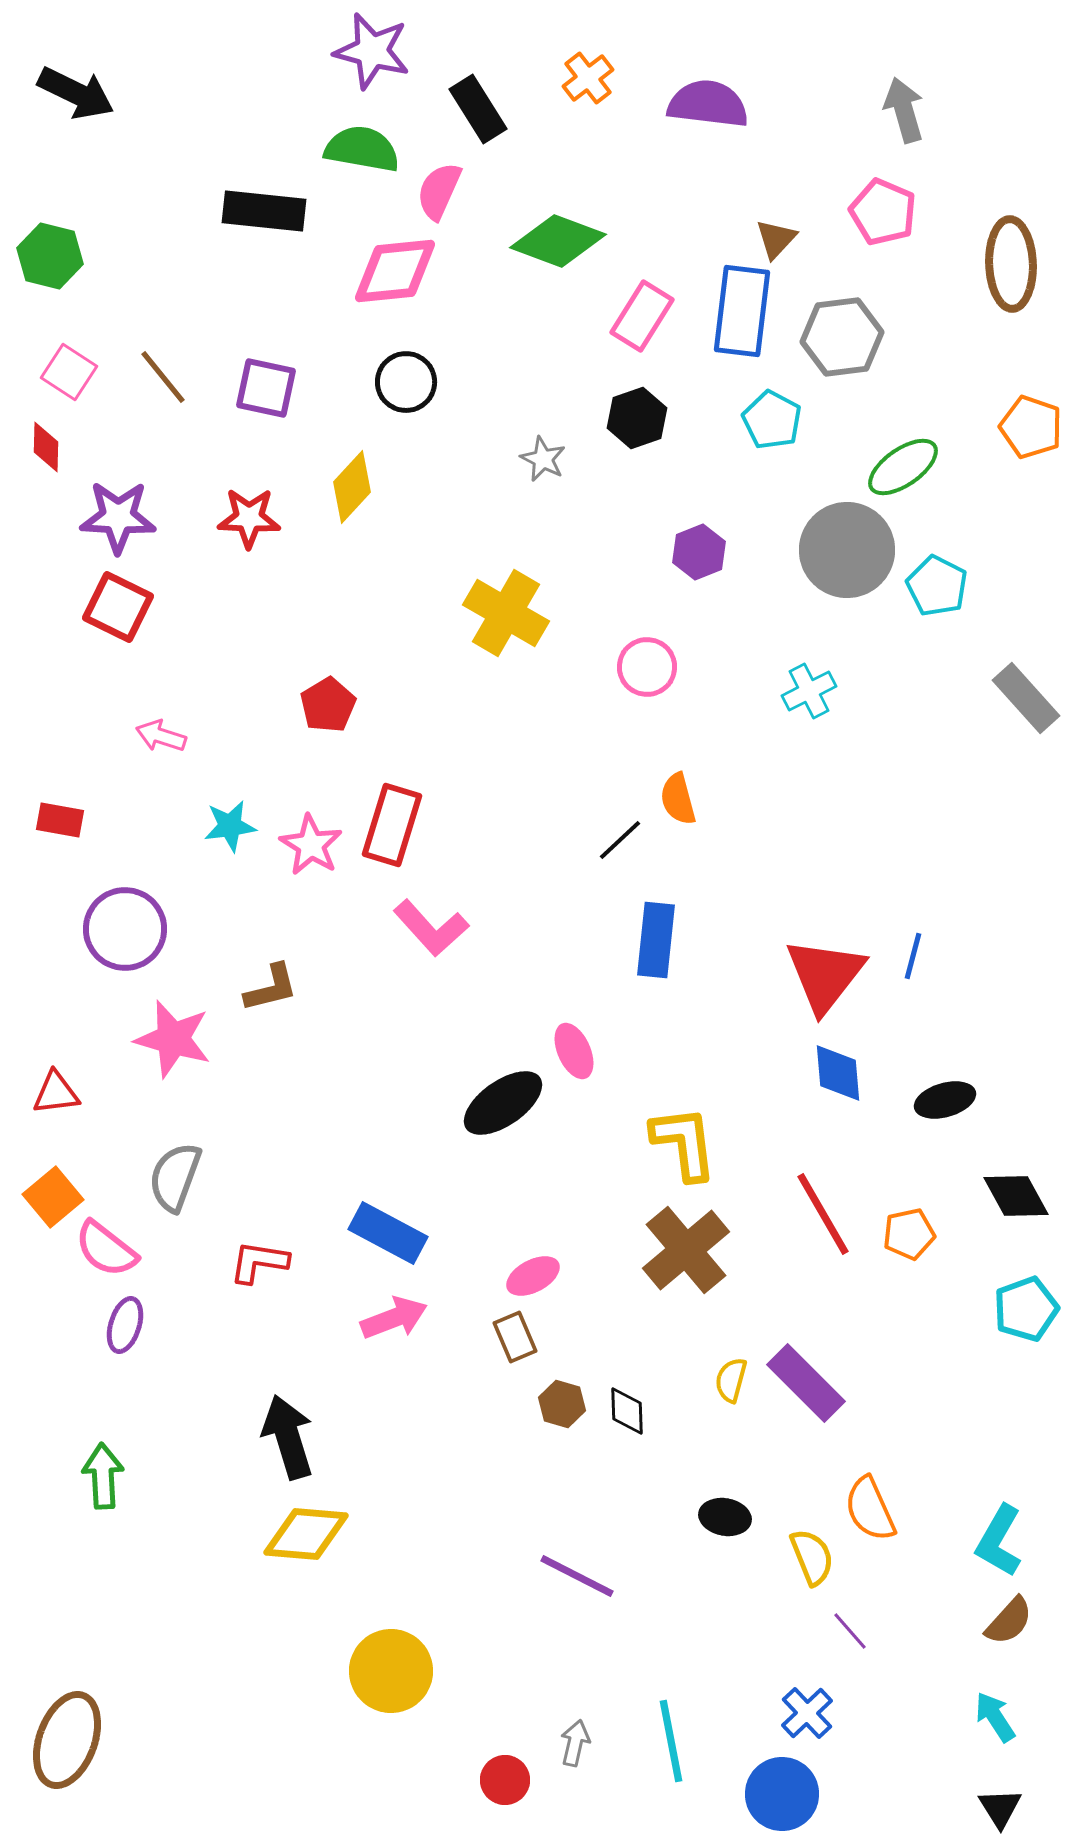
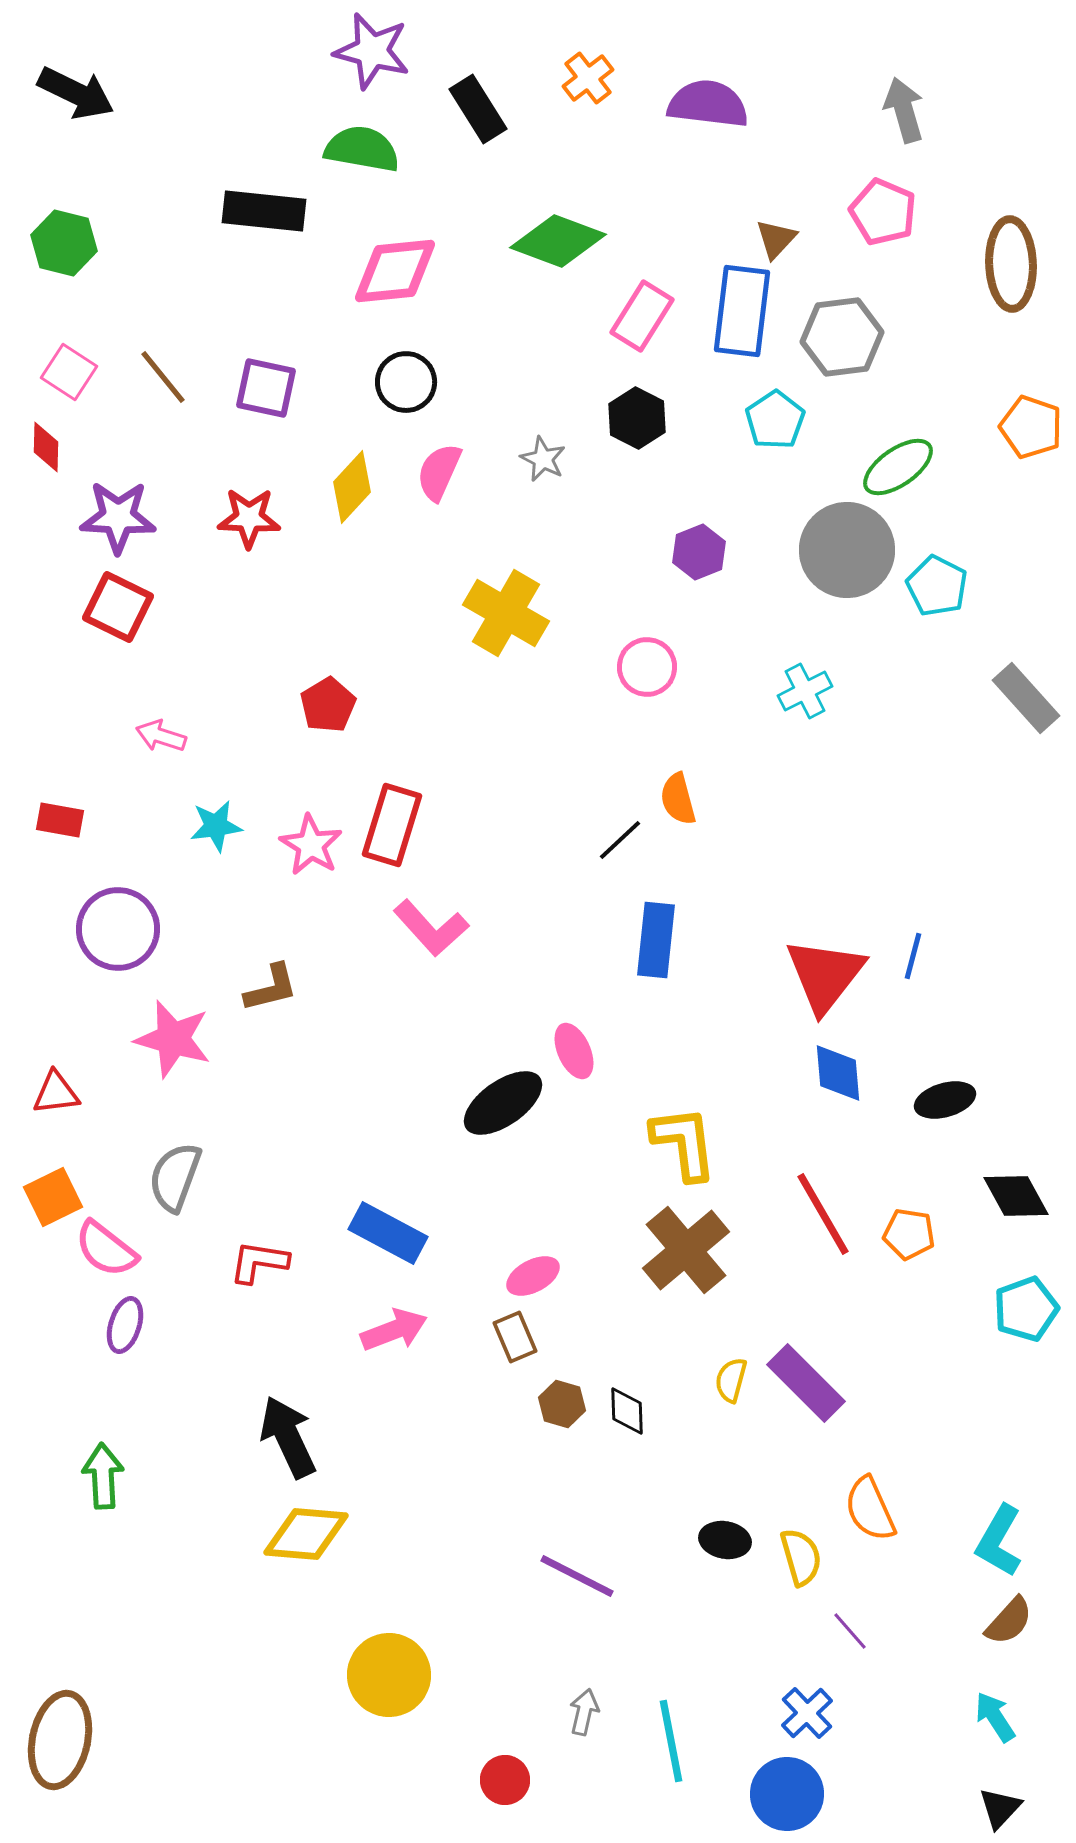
pink semicircle at (439, 191): moved 281 px down
green hexagon at (50, 256): moved 14 px right, 13 px up
black hexagon at (637, 418): rotated 14 degrees counterclockwise
cyan pentagon at (772, 420): moved 3 px right; rotated 10 degrees clockwise
green ellipse at (903, 467): moved 5 px left
cyan cross at (809, 691): moved 4 px left
cyan star at (230, 826): moved 14 px left
purple circle at (125, 929): moved 7 px left
orange square at (53, 1197): rotated 14 degrees clockwise
orange pentagon at (909, 1234): rotated 21 degrees clockwise
pink arrow at (394, 1318): moved 12 px down
black arrow at (288, 1437): rotated 8 degrees counterclockwise
black ellipse at (725, 1517): moved 23 px down
yellow semicircle at (812, 1557): moved 11 px left; rotated 6 degrees clockwise
yellow circle at (391, 1671): moved 2 px left, 4 px down
brown ellipse at (67, 1740): moved 7 px left; rotated 8 degrees counterclockwise
gray arrow at (575, 1743): moved 9 px right, 31 px up
blue circle at (782, 1794): moved 5 px right
black triangle at (1000, 1808): rotated 15 degrees clockwise
